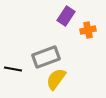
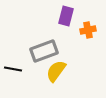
purple rectangle: rotated 18 degrees counterclockwise
gray rectangle: moved 2 px left, 6 px up
yellow semicircle: moved 8 px up
